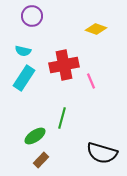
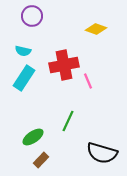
pink line: moved 3 px left
green line: moved 6 px right, 3 px down; rotated 10 degrees clockwise
green ellipse: moved 2 px left, 1 px down
